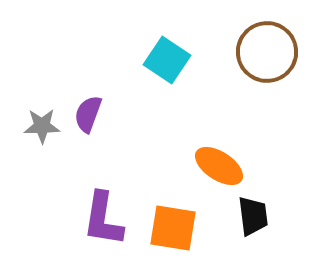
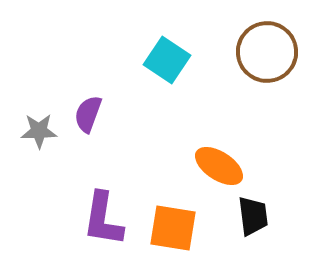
gray star: moved 3 px left, 5 px down
